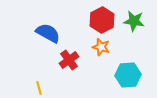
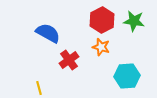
cyan hexagon: moved 1 px left, 1 px down
